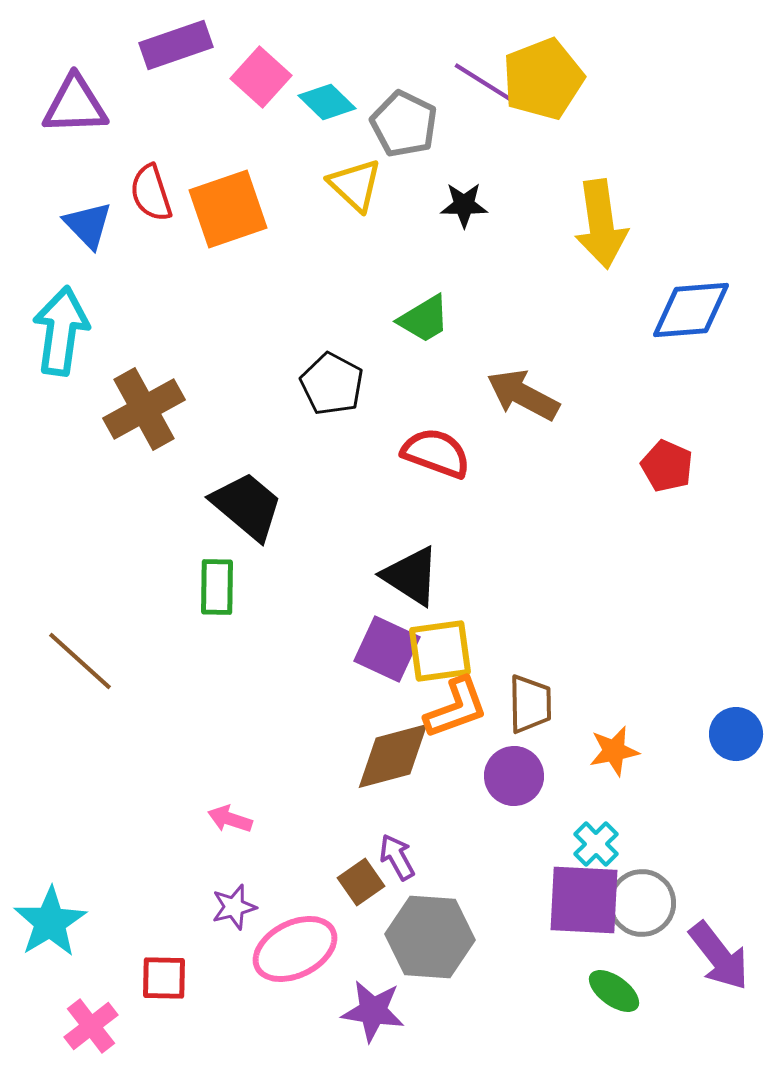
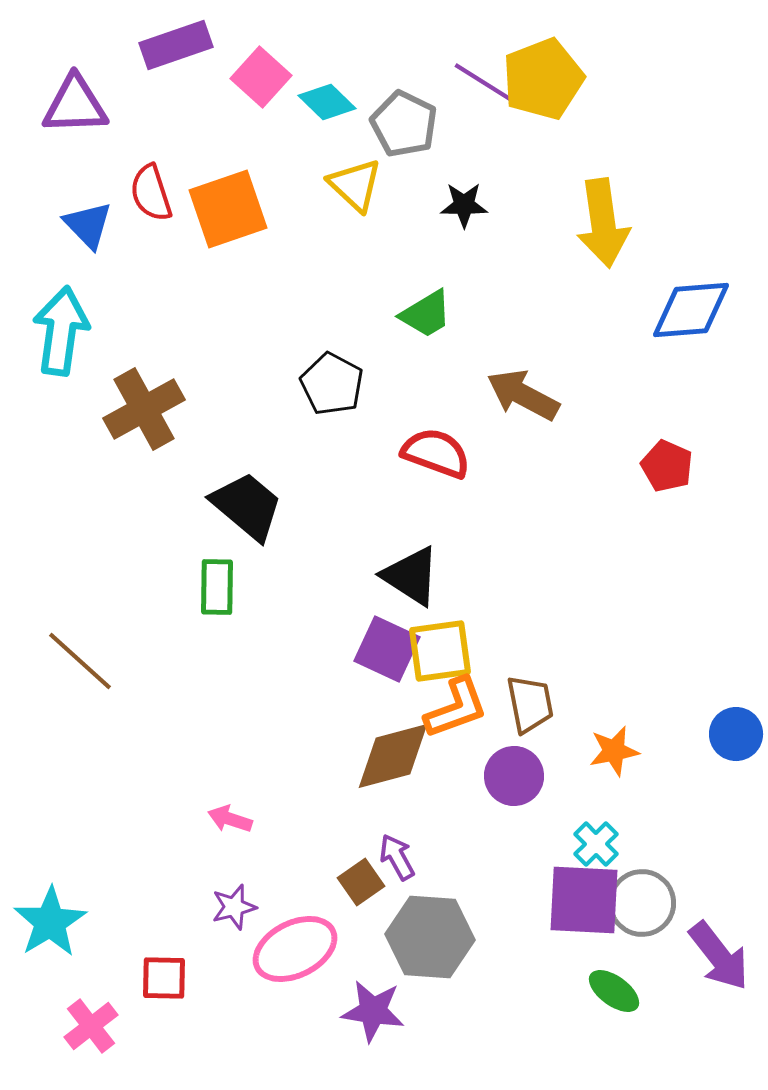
yellow arrow at (601, 224): moved 2 px right, 1 px up
green trapezoid at (424, 319): moved 2 px right, 5 px up
brown trapezoid at (530, 704): rotated 10 degrees counterclockwise
